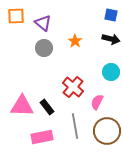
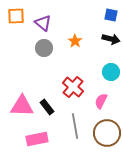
pink semicircle: moved 4 px right, 1 px up
brown circle: moved 2 px down
pink rectangle: moved 5 px left, 2 px down
